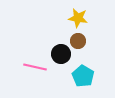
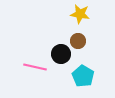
yellow star: moved 2 px right, 4 px up
